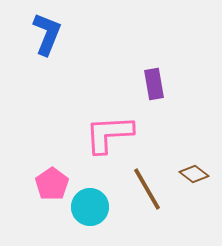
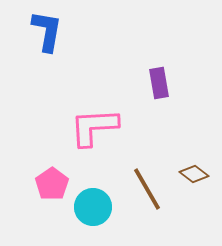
blue L-shape: moved 3 px up; rotated 12 degrees counterclockwise
purple rectangle: moved 5 px right, 1 px up
pink L-shape: moved 15 px left, 7 px up
cyan circle: moved 3 px right
